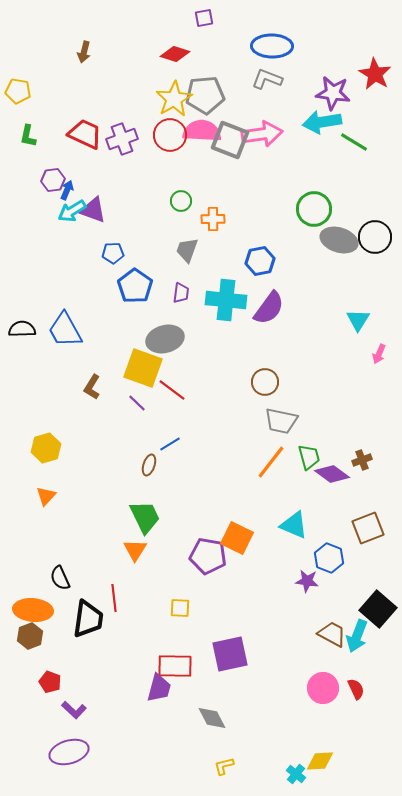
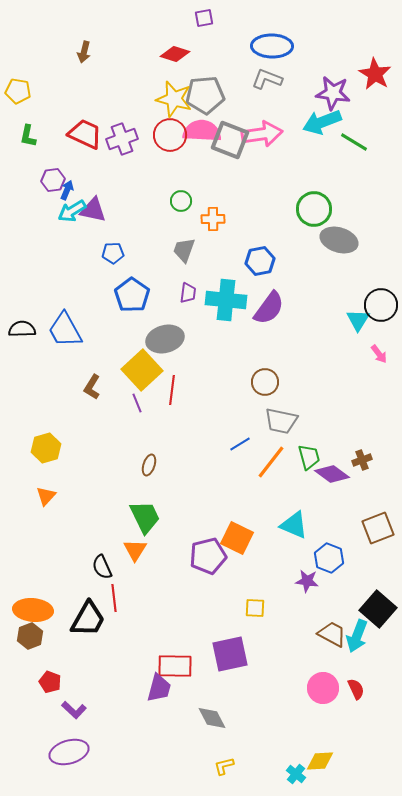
yellow star at (174, 99): rotated 27 degrees counterclockwise
cyan arrow at (322, 122): rotated 12 degrees counterclockwise
purple triangle at (93, 210): rotated 8 degrees counterclockwise
black circle at (375, 237): moved 6 px right, 68 px down
gray trapezoid at (187, 250): moved 3 px left
blue pentagon at (135, 286): moved 3 px left, 9 px down
purple trapezoid at (181, 293): moved 7 px right
pink arrow at (379, 354): rotated 60 degrees counterclockwise
yellow square at (143, 368): moved 1 px left, 2 px down; rotated 27 degrees clockwise
red line at (172, 390): rotated 60 degrees clockwise
purple line at (137, 403): rotated 24 degrees clockwise
blue line at (170, 444): moved 70 px right
brown square at (368, 528): moved 10 px right
purple pentagon at (208, 556): rotated 24 degrees counterclockwise
black semicircle at (60, 578): moved 42 px right, 11 px up
yellow square at (180, 608): moved 75 px right
black trapezoid at (88, 619): rotated 21 degrees clockwise
